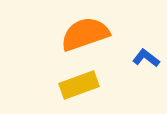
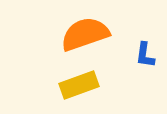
blue L-shape: moved 1 px left, 3 px up; rotated 120 degrees counterclockwise
